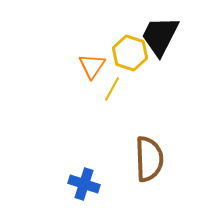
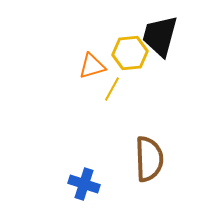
black trapezoid: rotated 12 degrees counterclockwise
yellow hexagon: rotated 24 degrees counterclockwise
orange triangle: rotated 40 degrees clockwise
